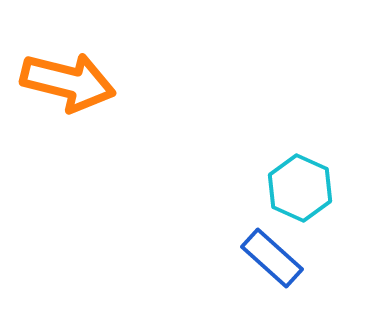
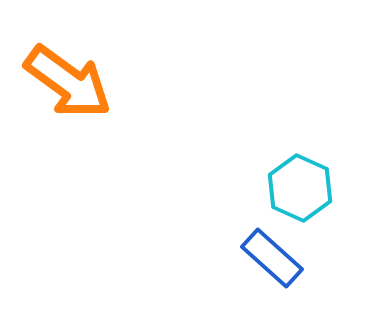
orange arrow: rotated 22 degrees clockwise
